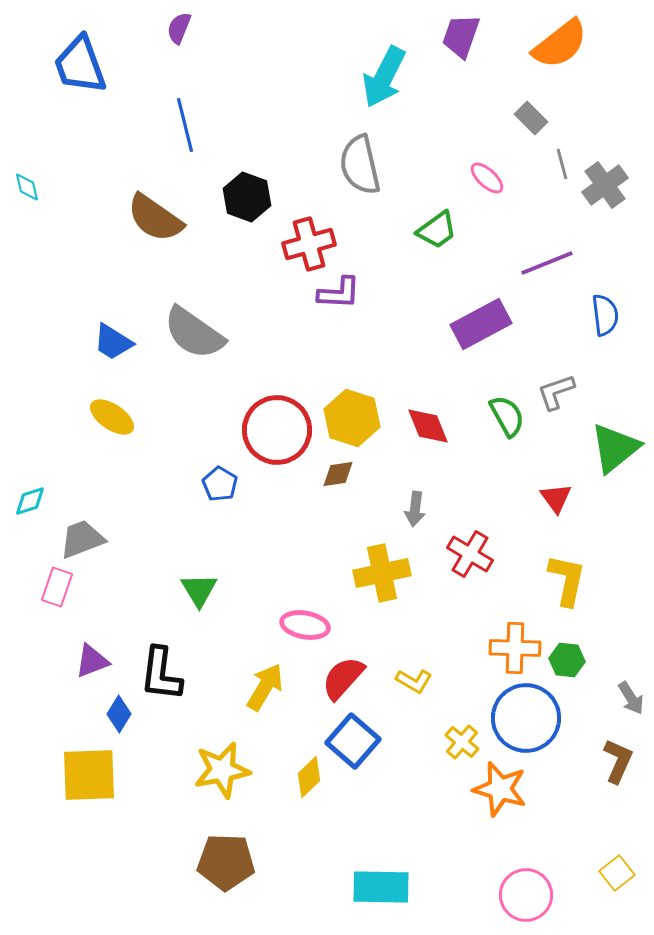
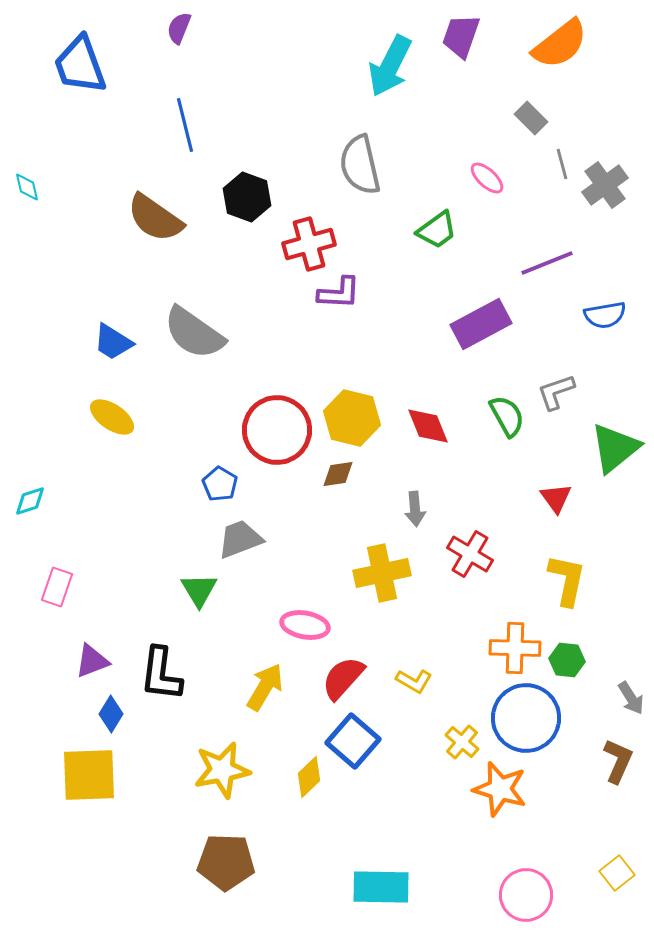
cyan arrow at (384, 77): moved 6 px right, 11 px up
blue semicircle at (605, 315): rotated 87 degrees clockwise
yellow hexagon at (352, 418): rotated 4 degrees counterclockwise
gray arrow at (415, 509): rotated 12 degrees counterclockwise
gray trapezoid at (82, 539): moved 158 px right
blue diamond at (119, 714): moved 8 px left
